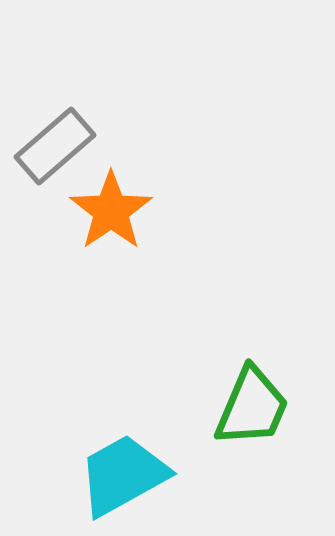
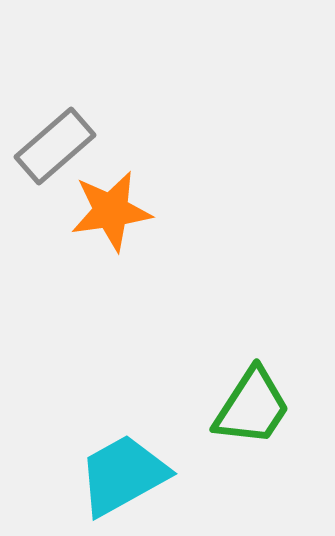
orange star: rotated 26 degrees clockwise
green trapezoid: rotated 10 degrees clockwise
